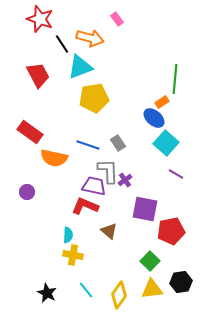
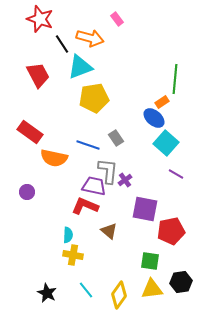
gray rectangle: moved 2 px left, 5 px up
gray L-shape: rotated 8 degrees clockwise
green square: rotated 36 degrees counterclockwise
